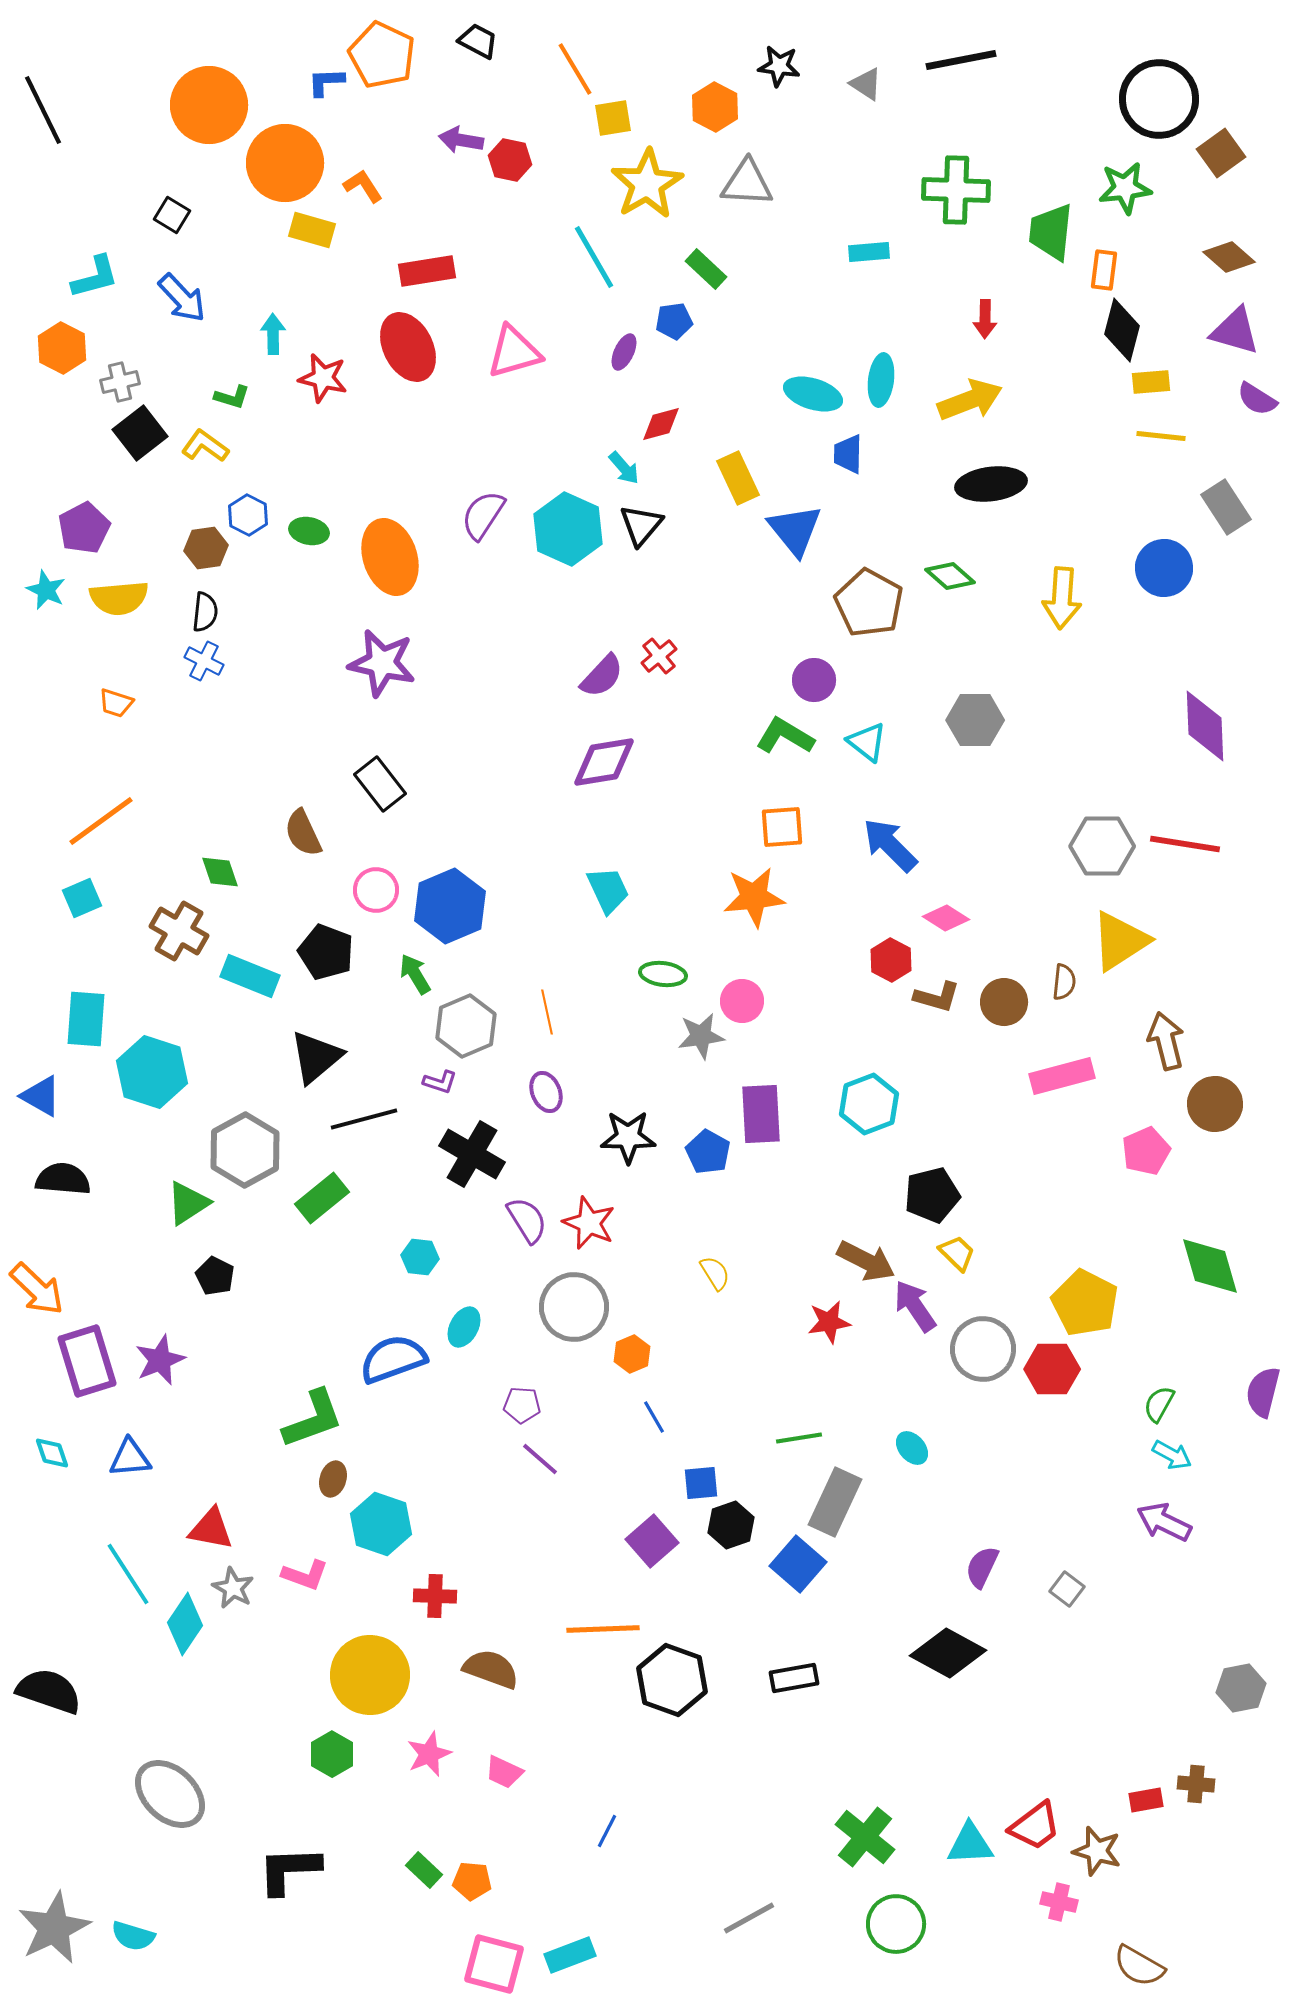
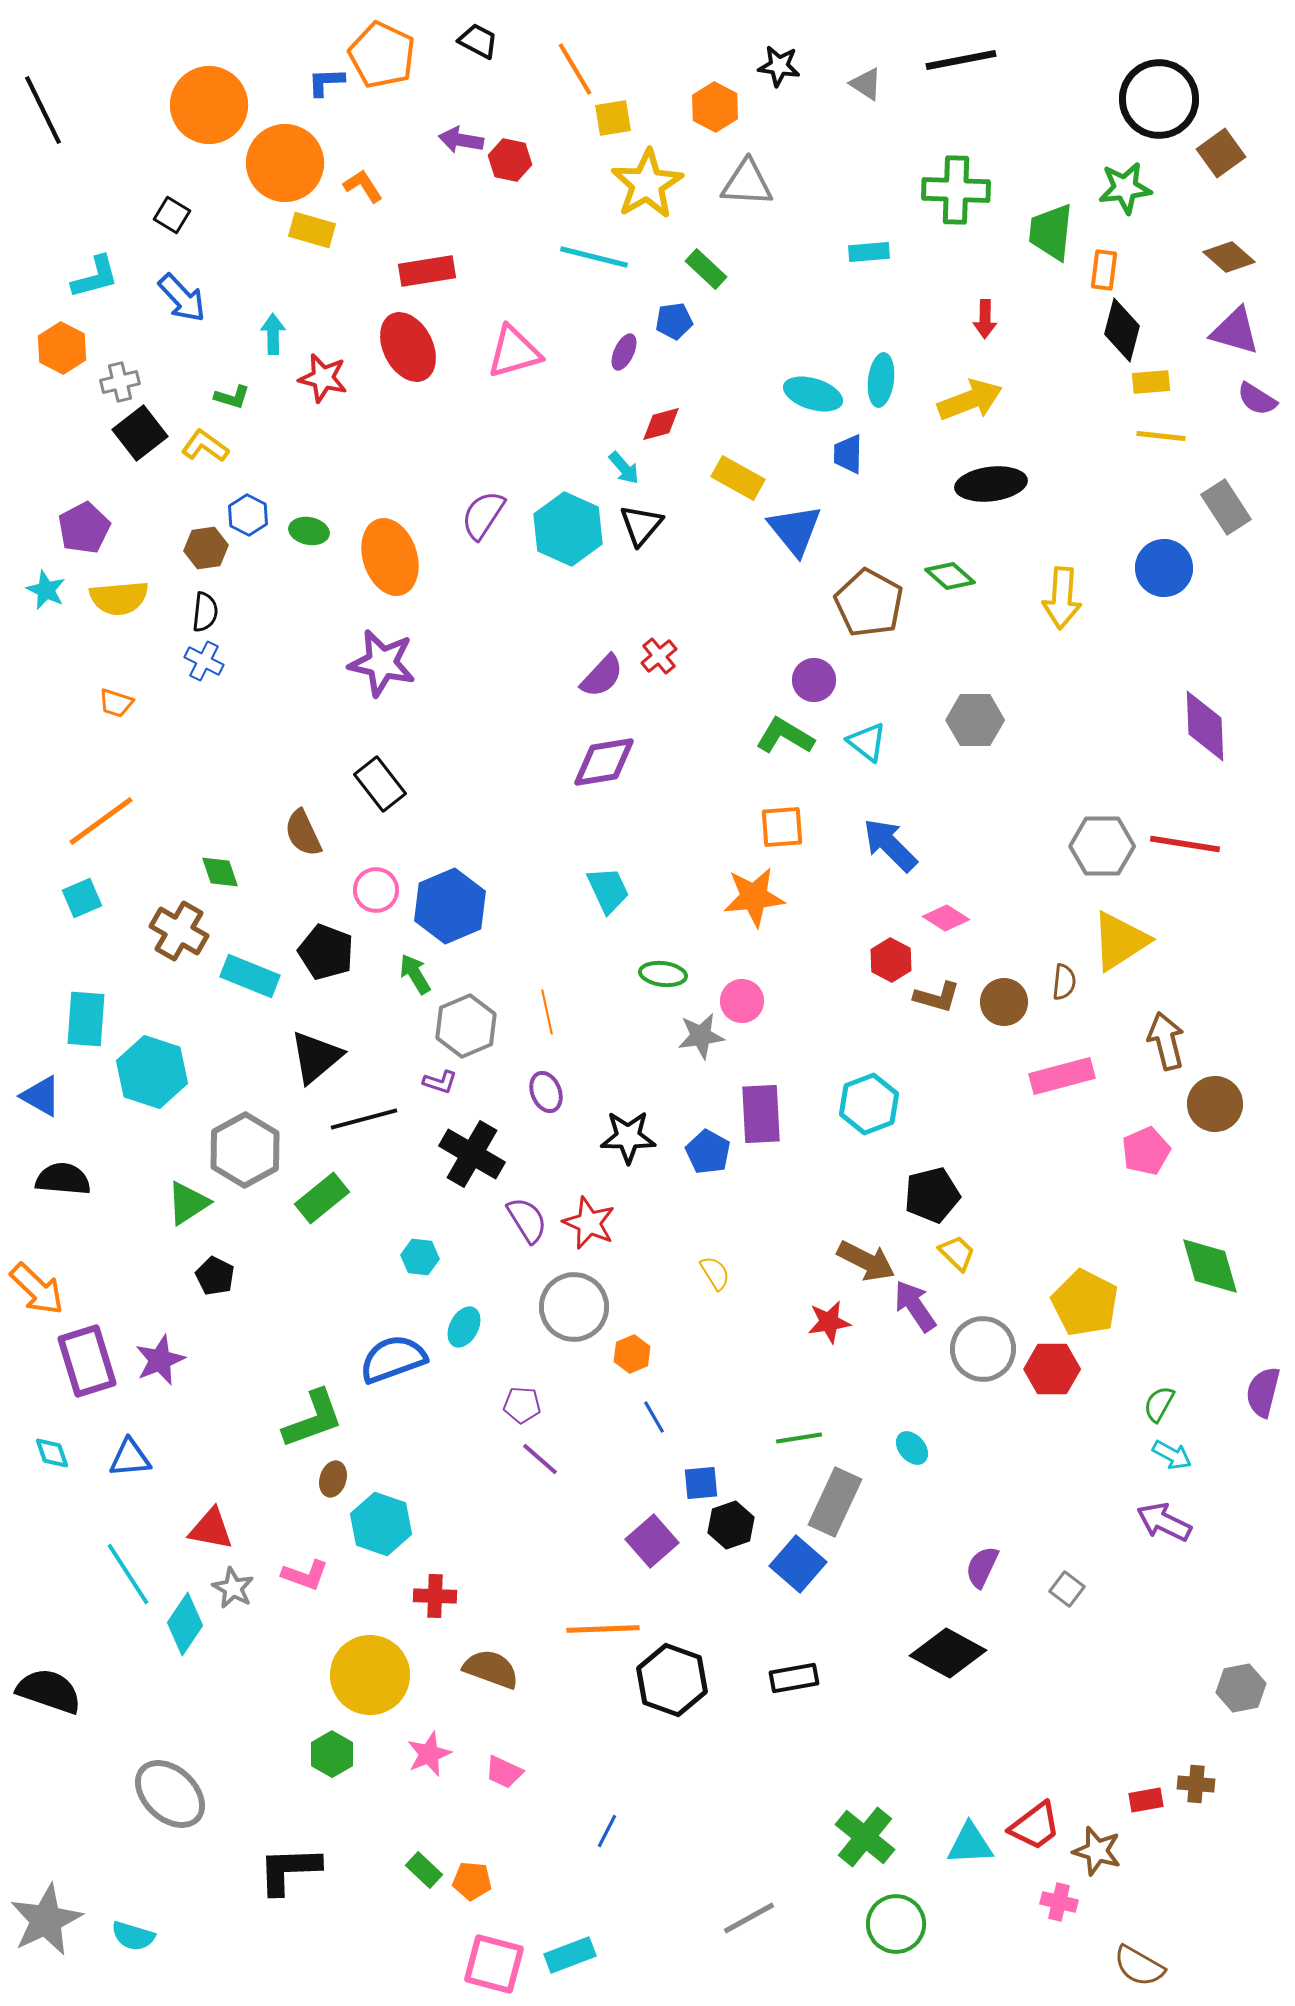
cyan line at (594, 257): rotated 46 degrees counterclockwise
yellow rectangle at (738, 478): rotated 36 degrees counterclockwise
gray star at (54, 1928): moved 8 px left, 8 px up
